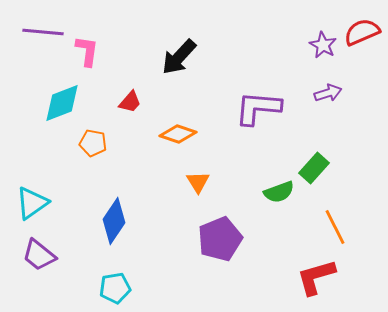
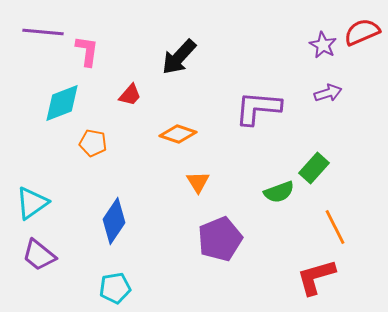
red trapezoid: moved 7 px up
